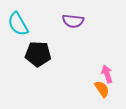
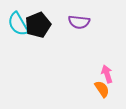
purple semicircle: moved 6 px right, 1 px down
black pentagon: moved 29 px up; rotated 25 degrees counterclockwise
